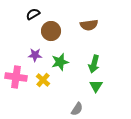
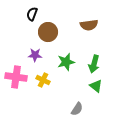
black semicircle: moved 1 px left; rotated 40 degrees counterclockwise
brown circle: moved 3 px left, 1 px down
green star: moved 6 px right
yellow cross: rotated 16 degrees counterclockwise
green triangle: rotated 24 degrees counterclockwise
